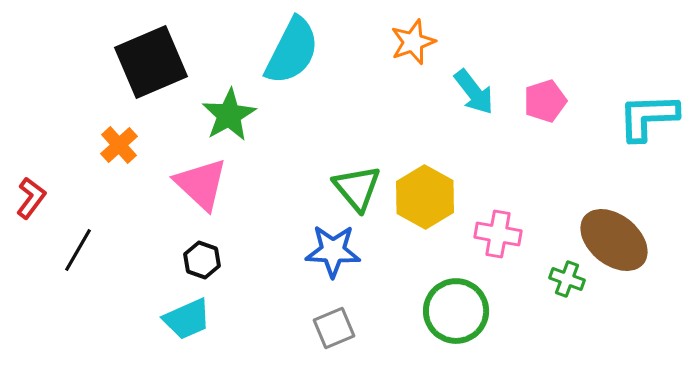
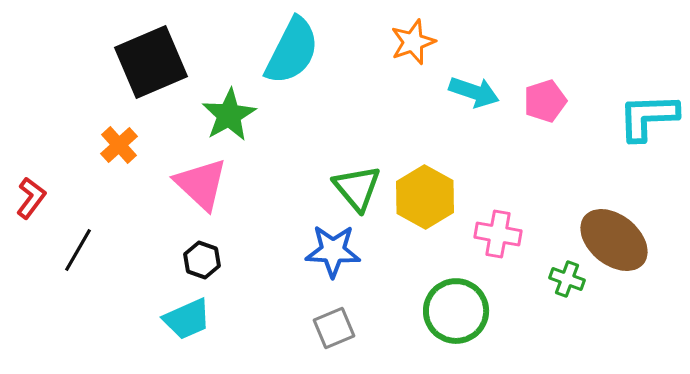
cyan arrow: rotated 33 degrees counterclockwise
